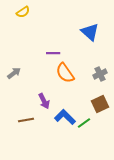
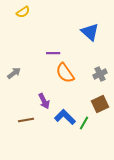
green line: rotated 24 degrees counterclockwise
